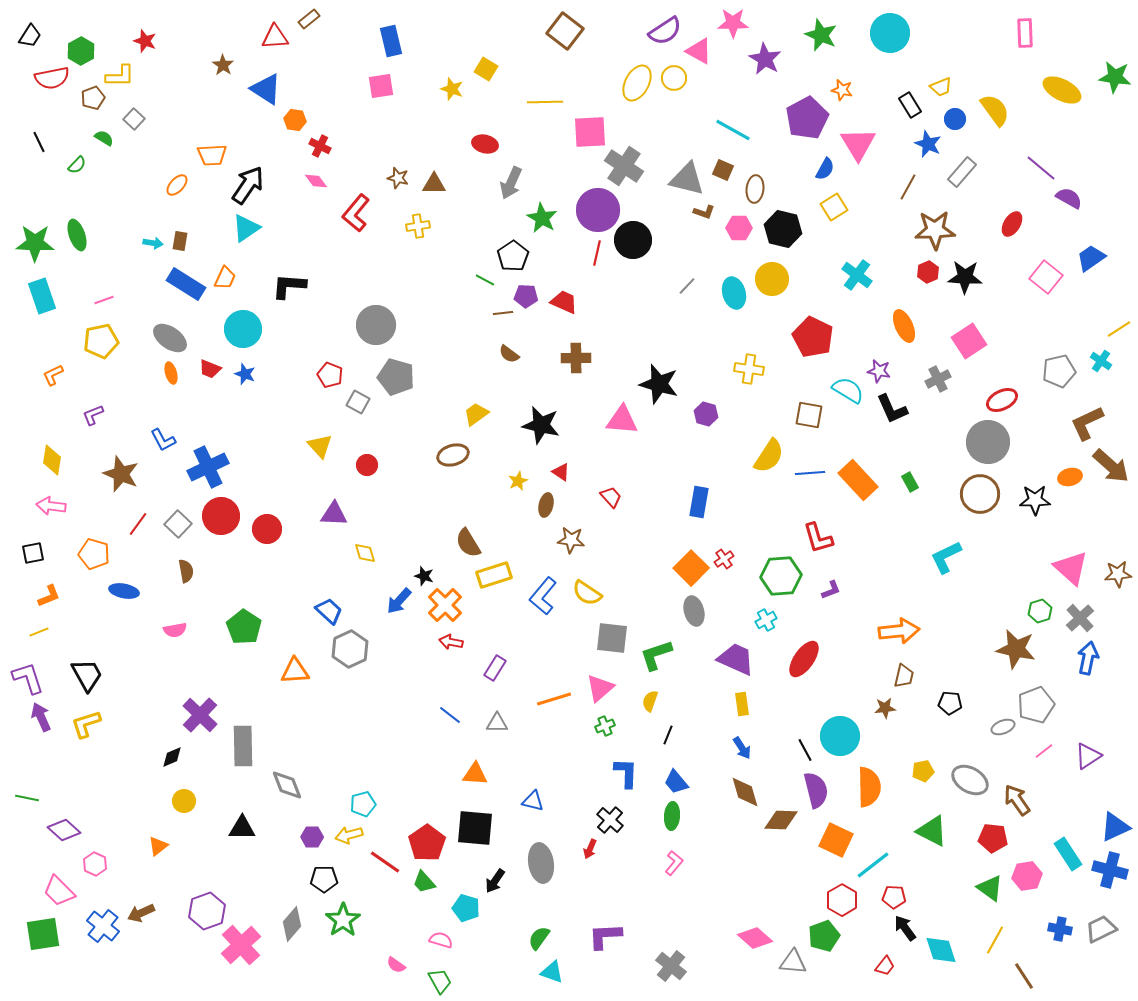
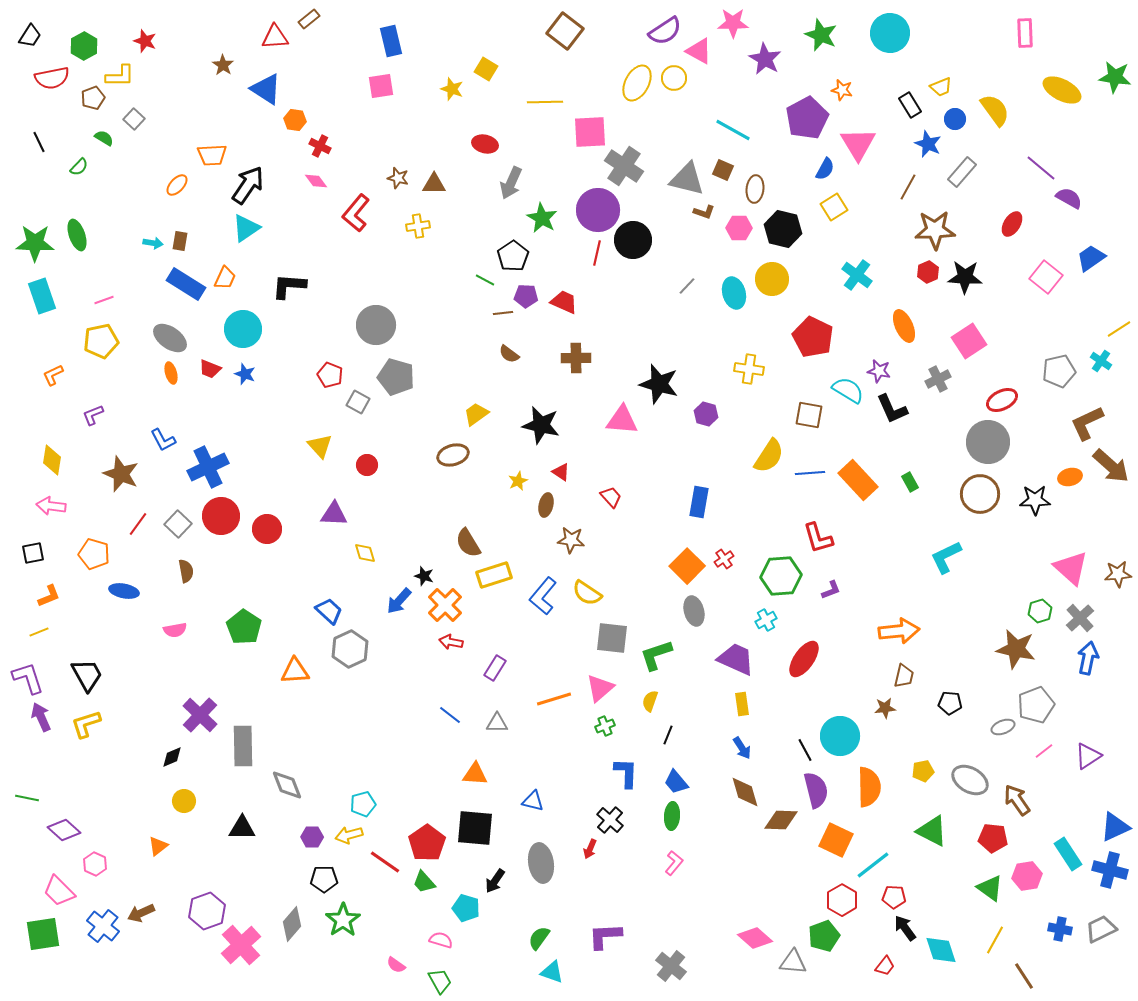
green hexagon at (81, 51): moved 3 px right, 5 px up
green semicircle at (77, 165): moved 2 px right, 2 px down
orange square at (691, 568): moved 4 px left, 2 px up
